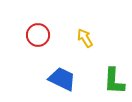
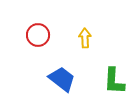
yellow arrow: rotated 30 degrees clockwise
blue trapezoid: rotated 12 degrees clockwise
